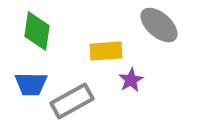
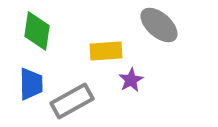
blue trapezoid: rotated 92 degrees counterclockwise
